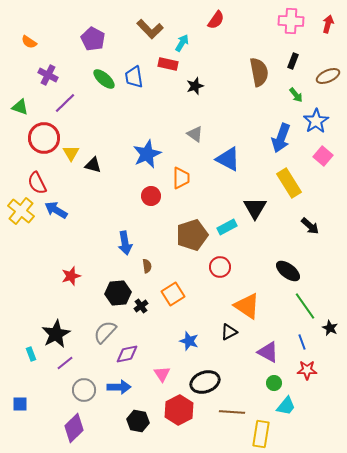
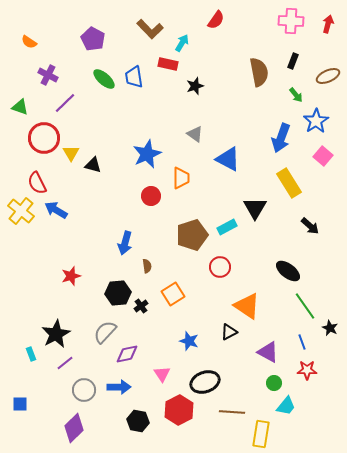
blue arrow at (125, 243): rotated 25 degrees clockwise
